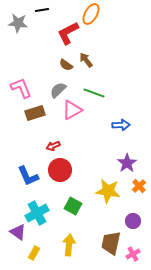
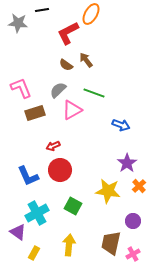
blue arrow: rotated 24 degrees clockwise
